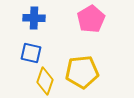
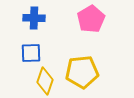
blue square: rotated 15 degrees counterclockwise
